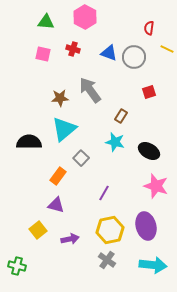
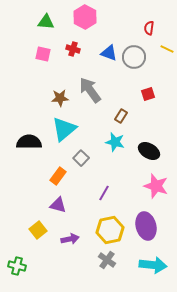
red square: moved 1 px left, 2 px down
purple triangle: moved 2 px right
